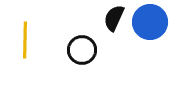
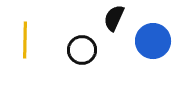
blue circle: moved 3 px right, 19 px down
